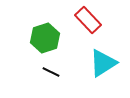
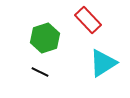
black line: moved 11 px left
